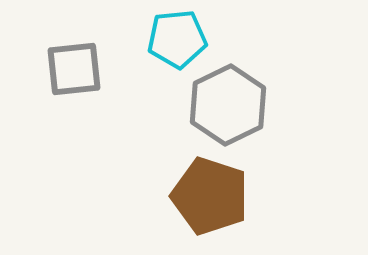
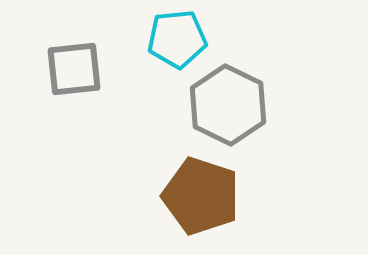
gray hexagon: rotated 8 degrees counterclockwise
brown pentagon: moved 9 px left
